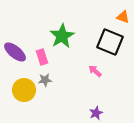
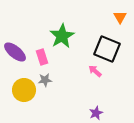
orange triangle: moved 3 px left; rotated 40 degrees clockwise
black square: moved 3 px left, 7 px down
